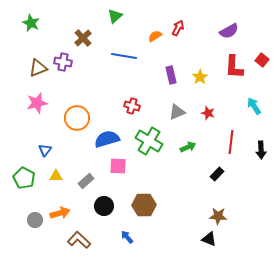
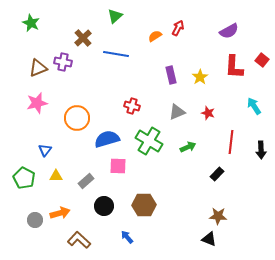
blue line: moved 8 px left, 2 px up
